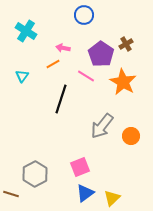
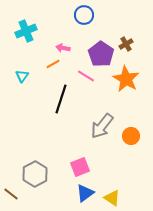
cyan cross: rotated 35 degrees clockwise
orange star: moved 3 px right, 3 px up
brown line: rotated 21 degrees clockwise
yellow triangle: rotated 42 degrees counterclockwise
